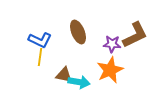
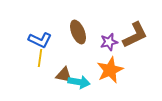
purple star: moved 3 px left, 2 px up; rotated 18 degrees counterclockwise
yellow line: moved 1 px down
